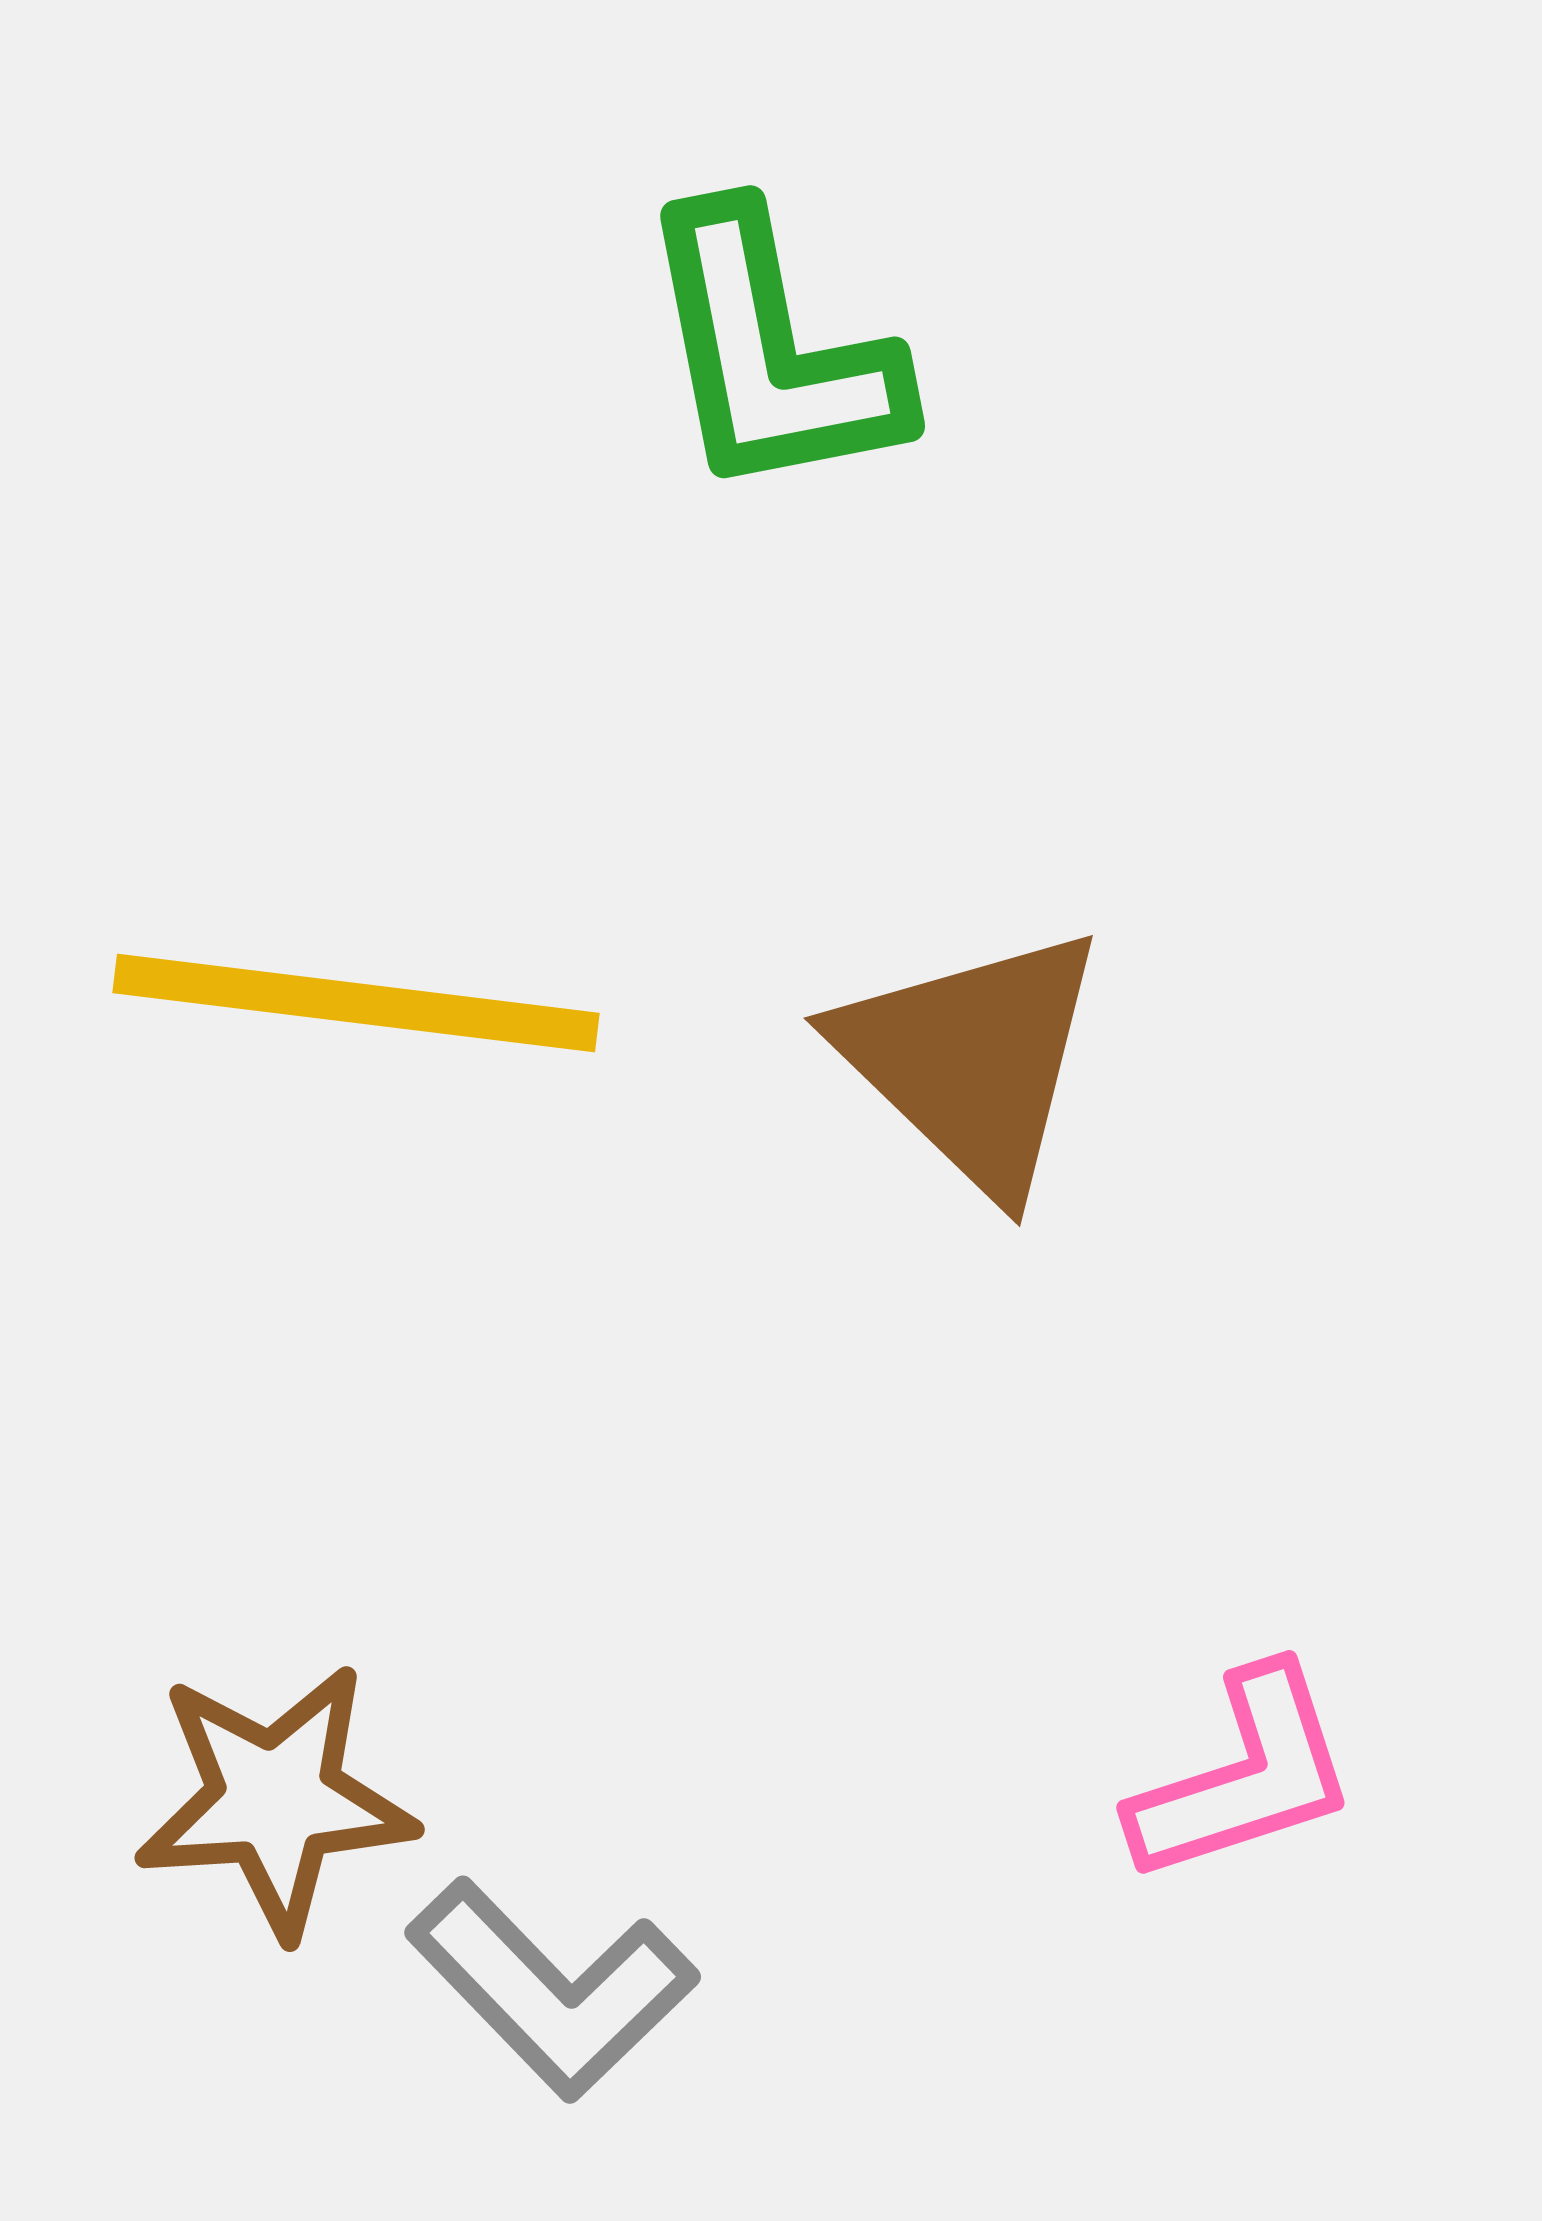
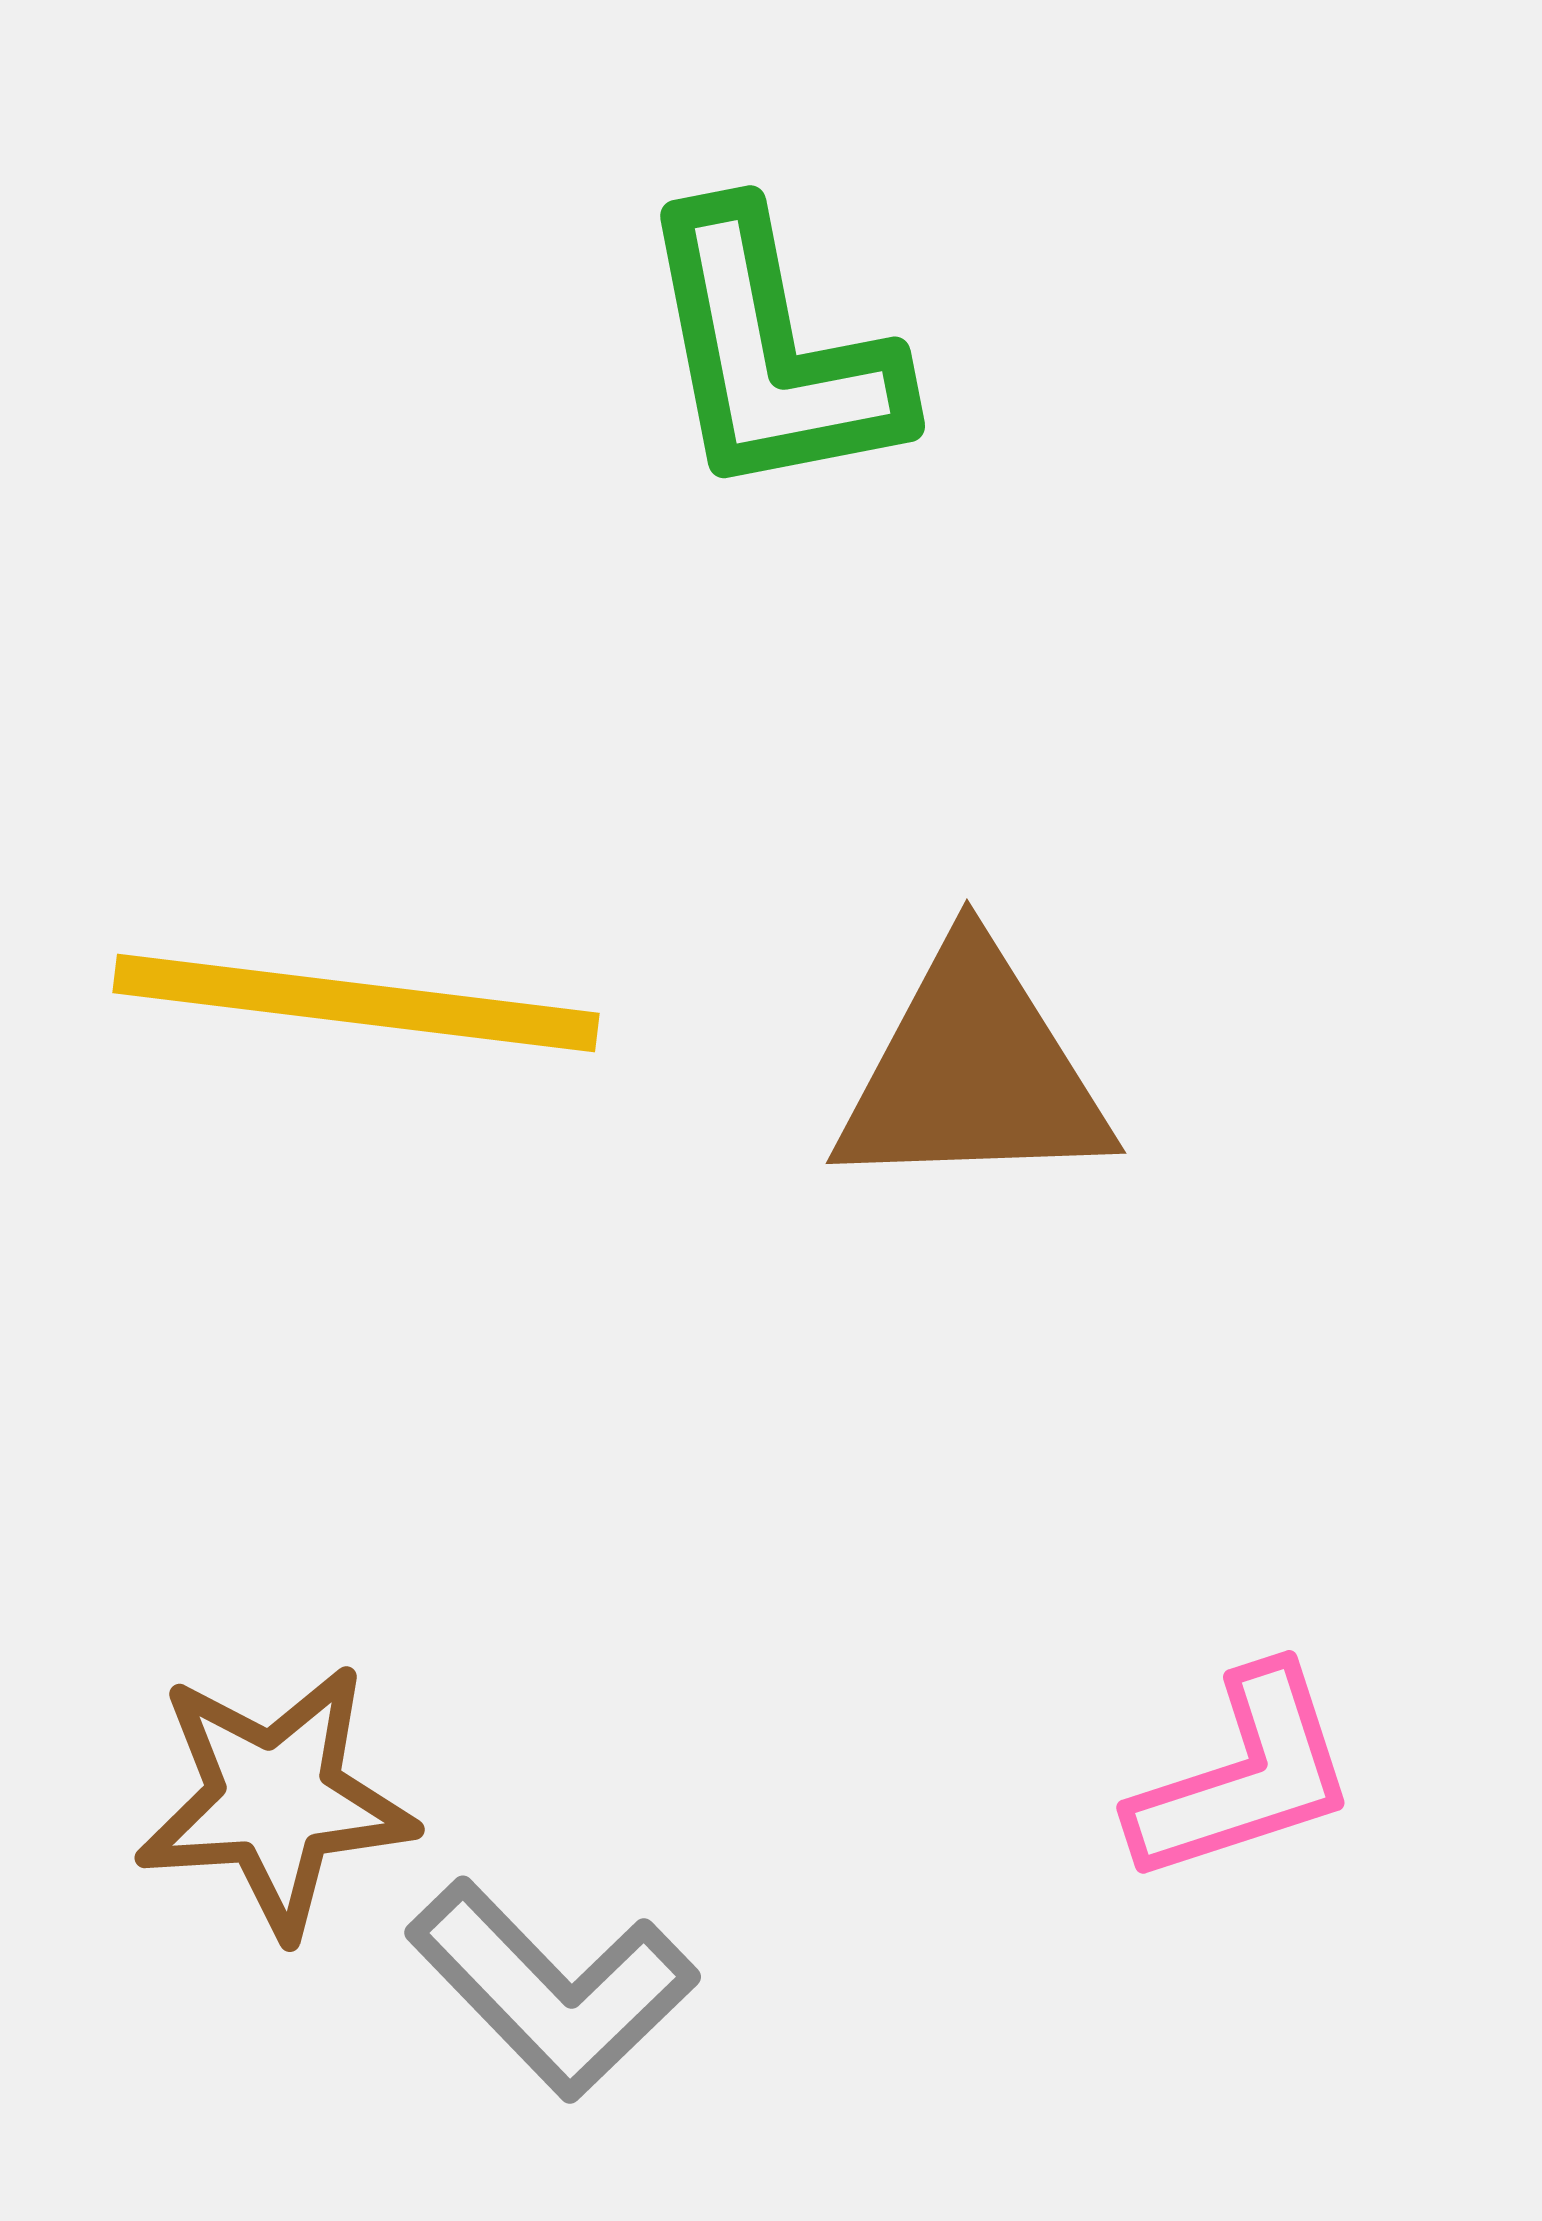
brown triangle: moved 1 px right, 12 px down; rotated 46 degrees counterclockwise
